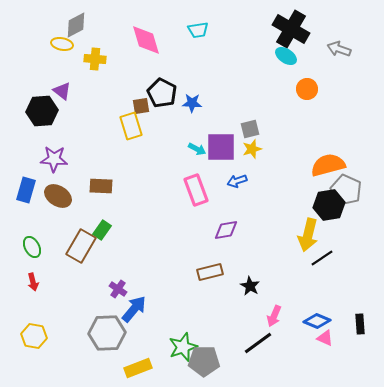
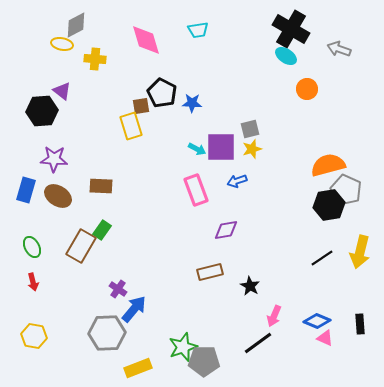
yellow arrow at (308, 235): moved 52 px right, 17 px down
